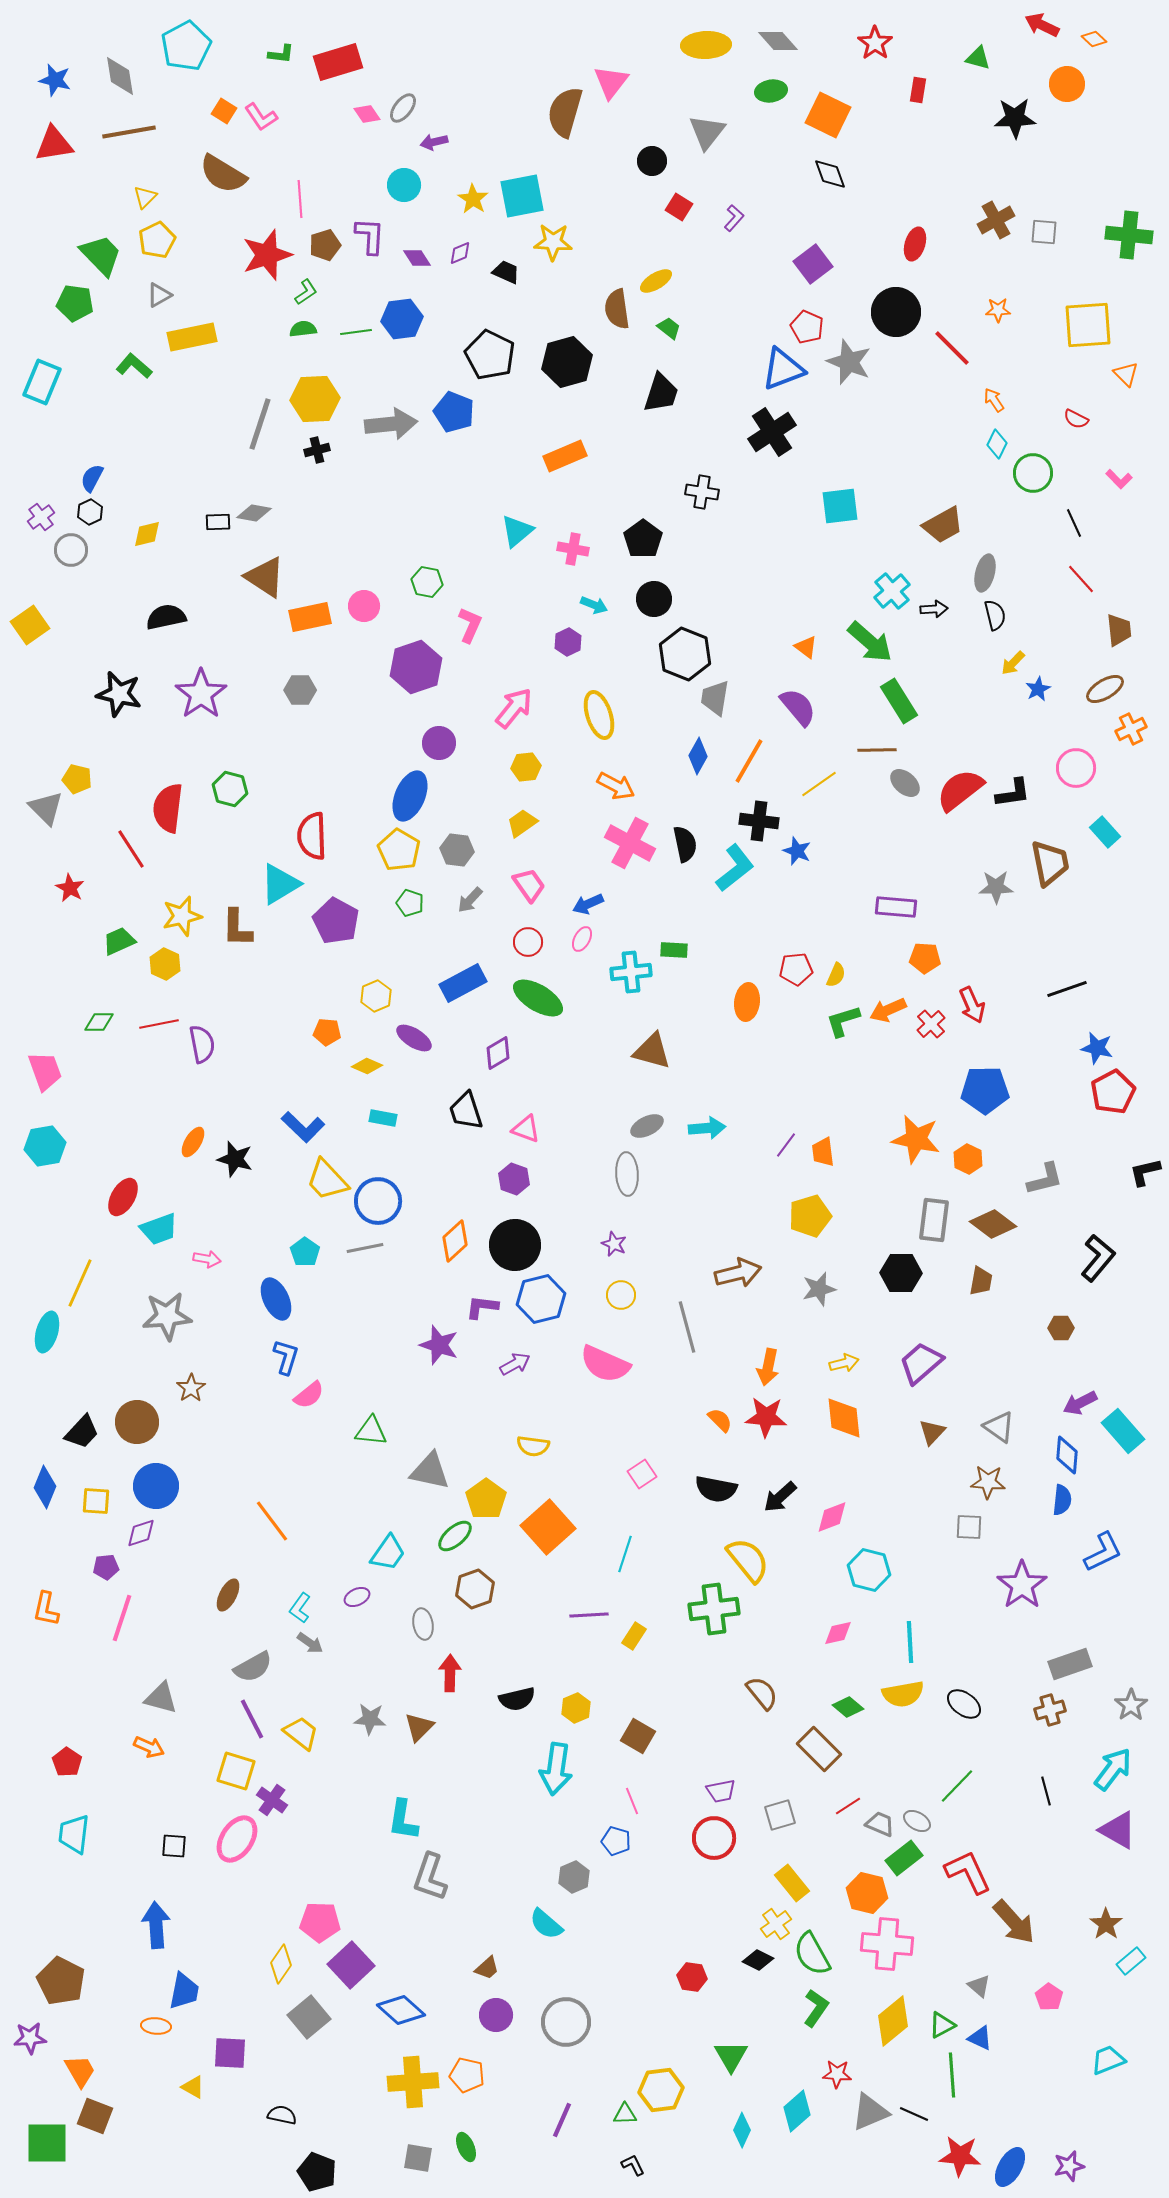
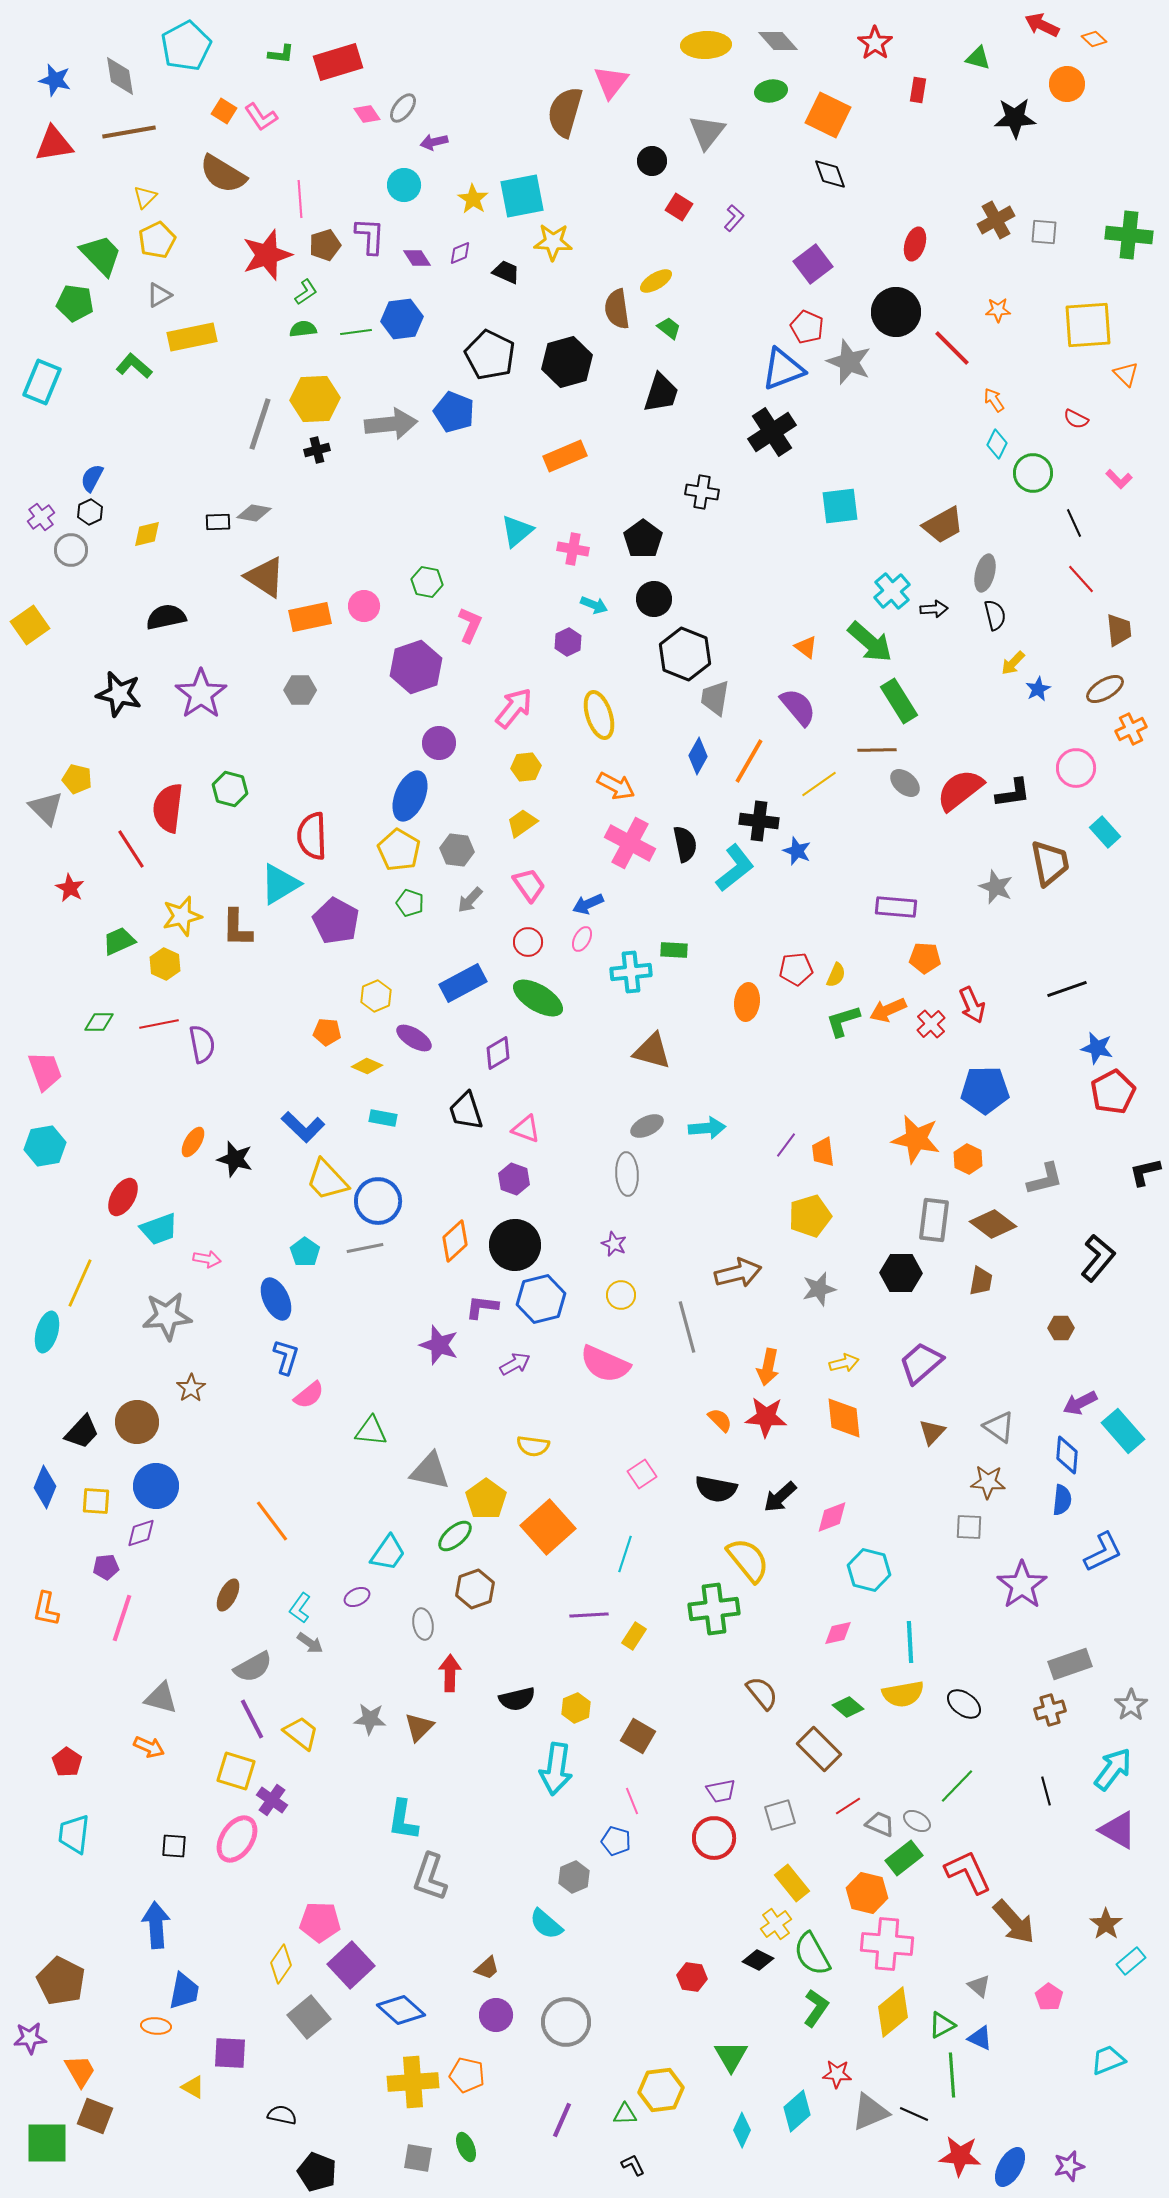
gray star at (996, 887): rotated 24 degrees clockwise
yellow diamond at (893, 2021): moved 9 px up
